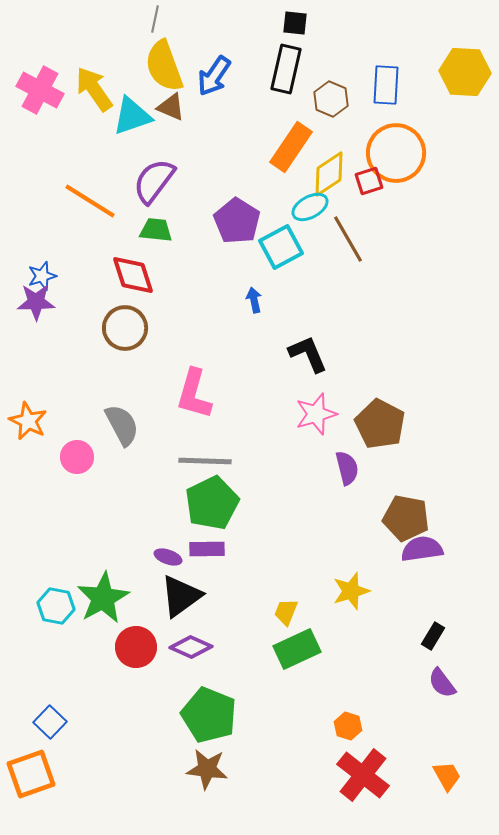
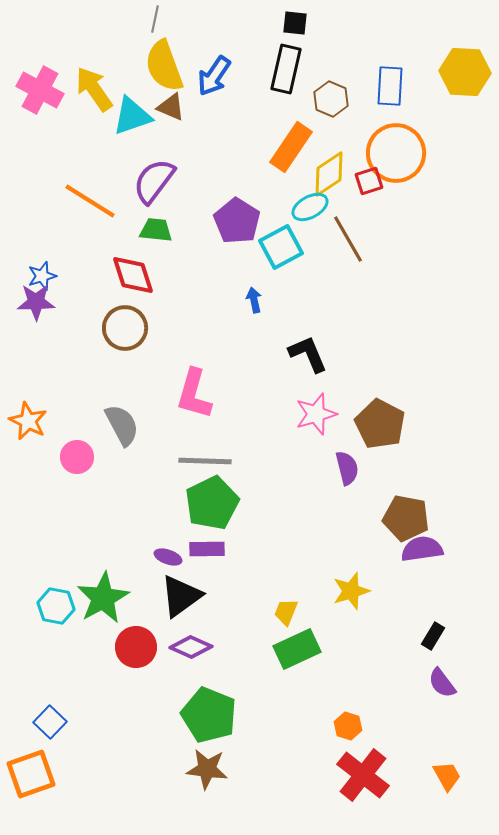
blue rectangle at (386, 85): moved 4 px right, 1 px down
